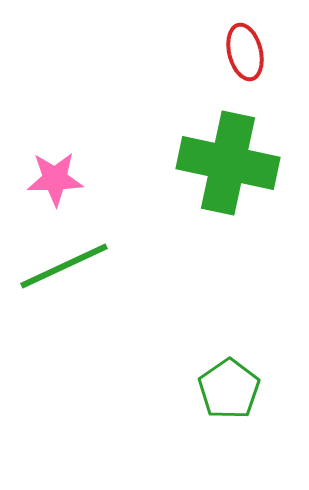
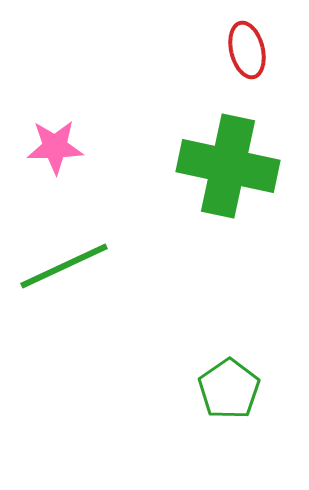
red ellipse: moved 2 px right, 2 px up
green cross: moved 3 px down
pink star: moved 32 px up
